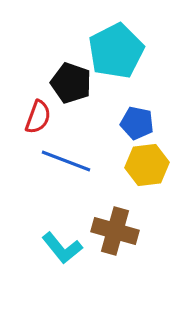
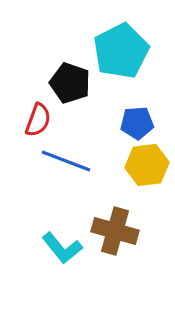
cyan pentagon: moved 5 px right
black pentagon: moved 1 px left
red semicircle: moved 3 px down
blue pentagon: rotated 16 degrees counterclockwise
